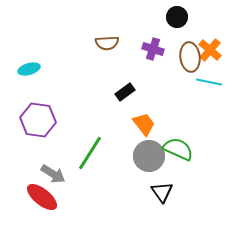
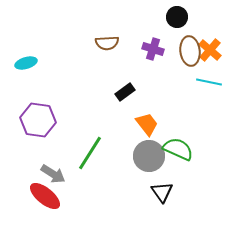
brown ellipse: moved 6 px up
cyan ellipse: moved 3 px left, 6 px up
orange trapezoid: moved 3 px right
red ellipse: moved 3 px right, 1 px up
